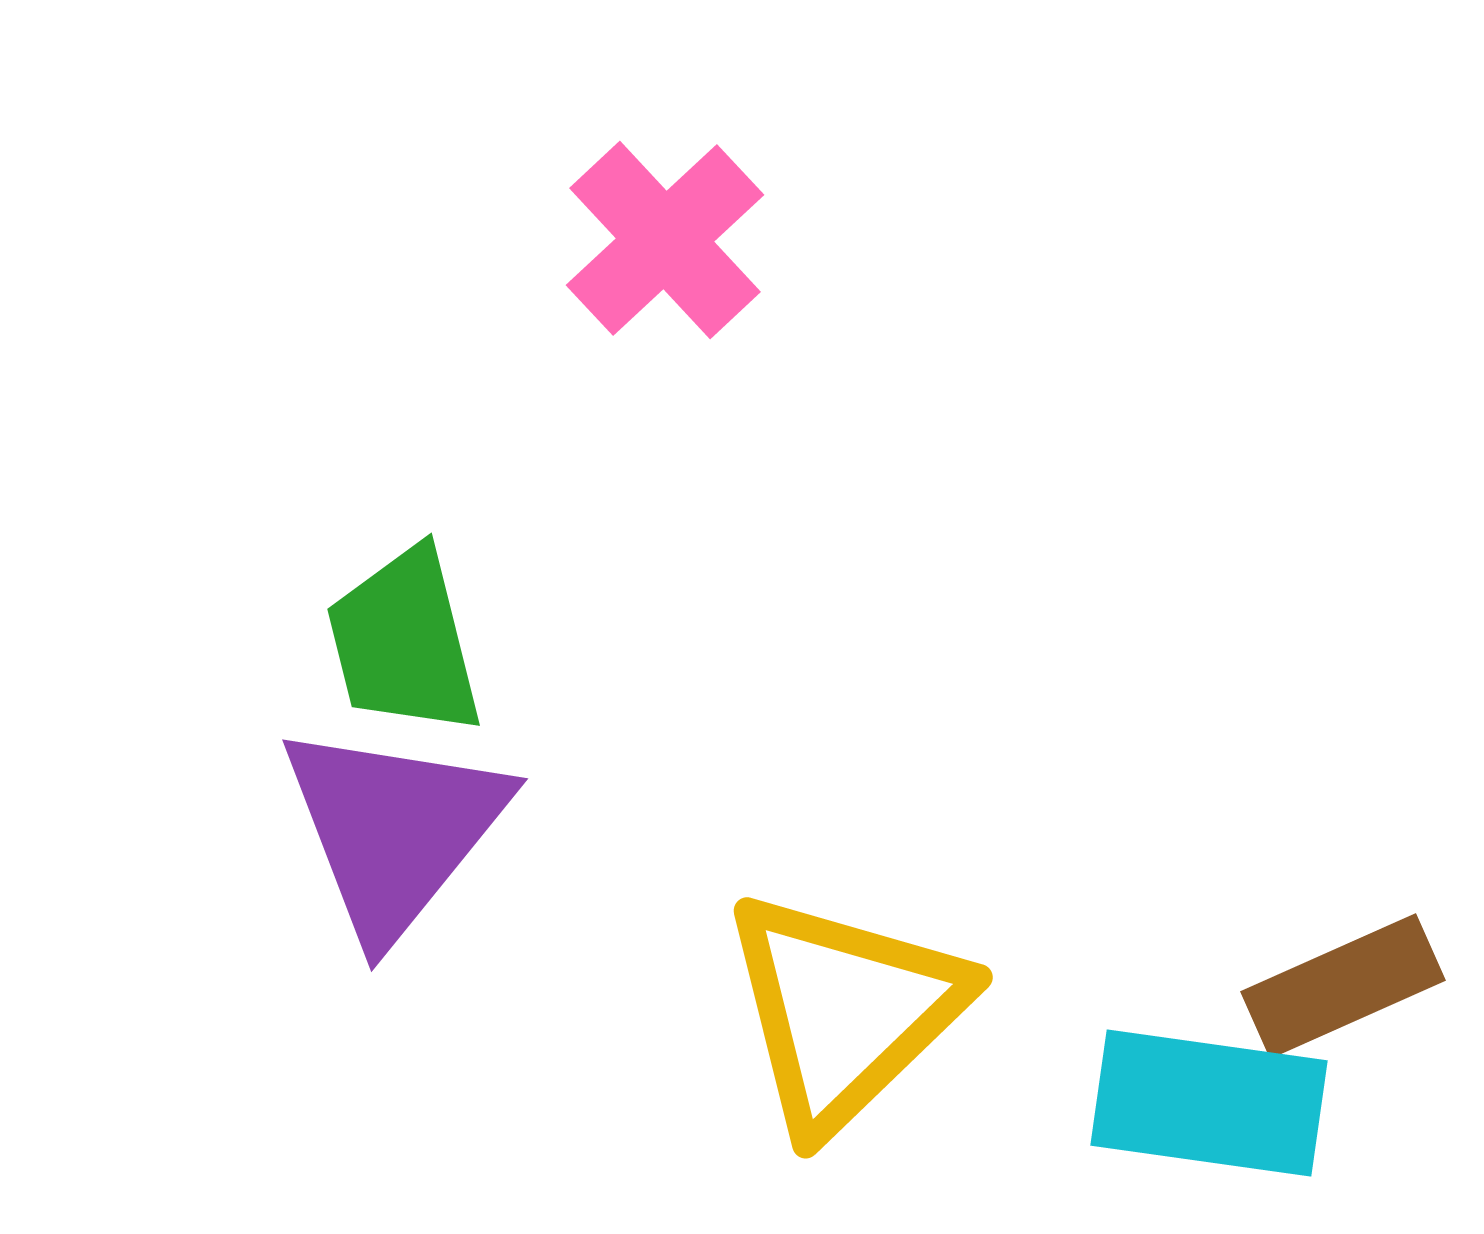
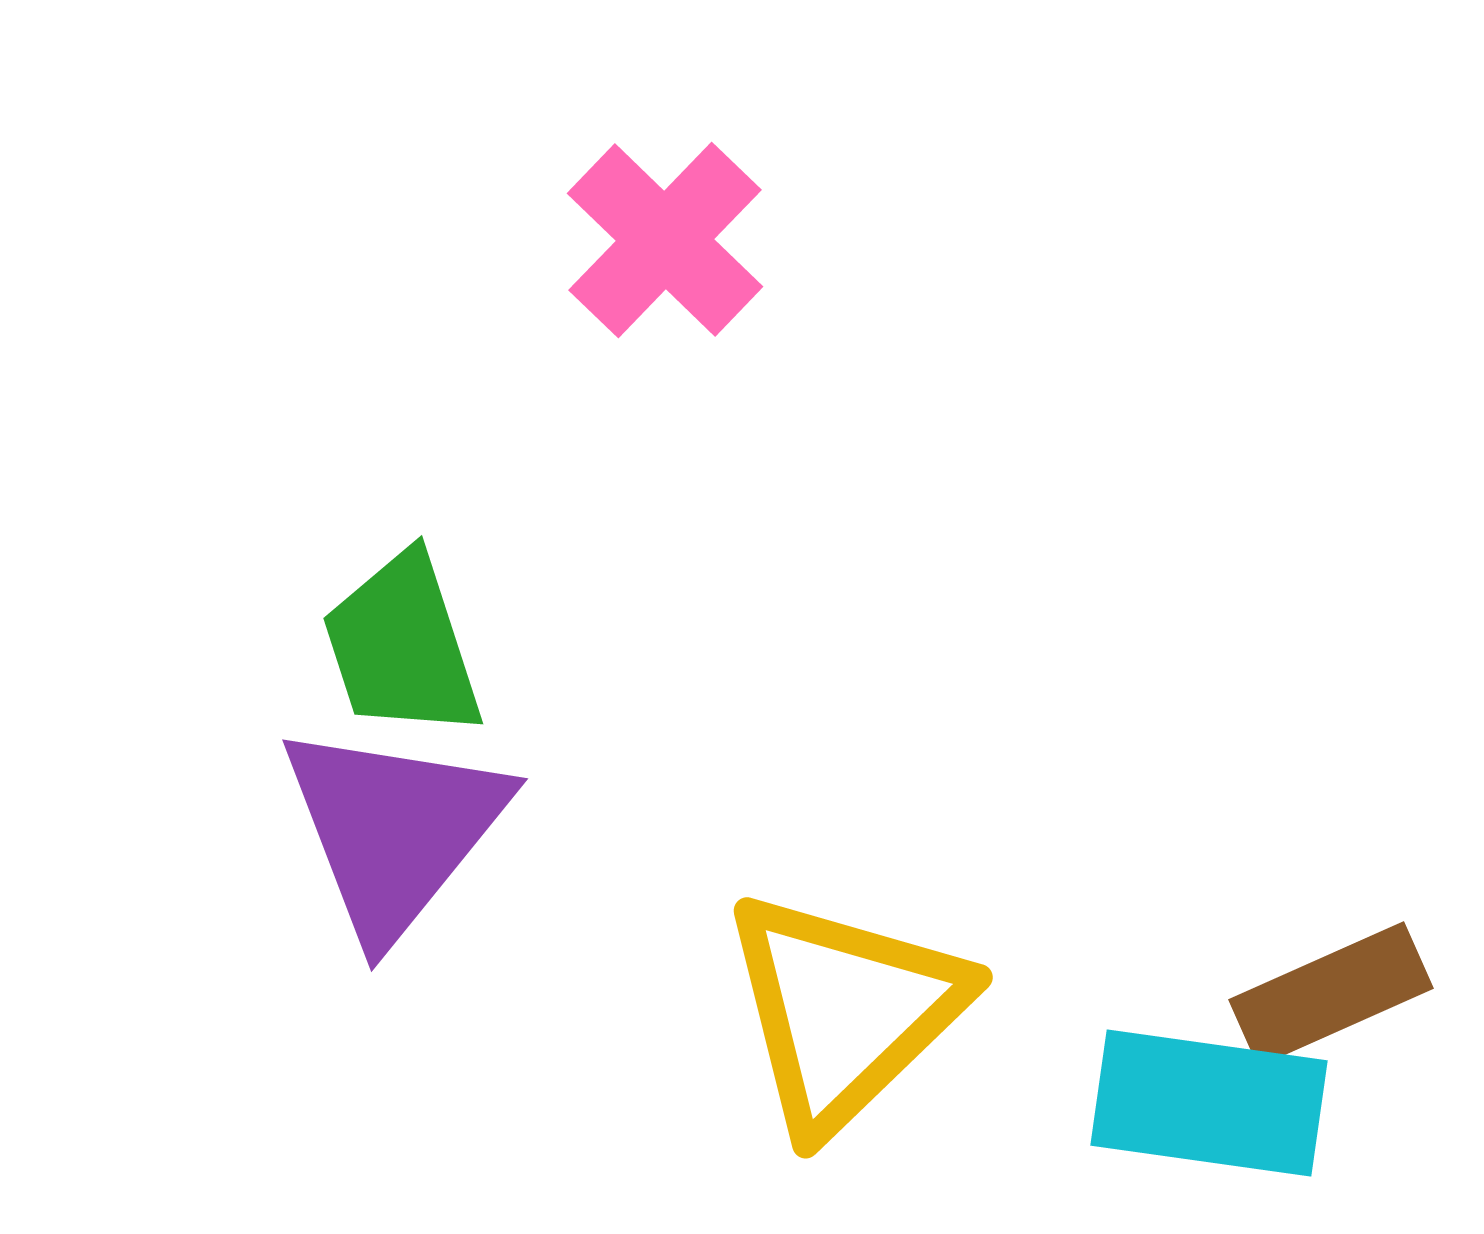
pink cross: rotated 3 degrees counterclockwise
green trapezoid: moved 2 px left, 4 px down; rotated 4 degrees counterclockwise
brown rectangle: moved 12 px left, 8 px down
